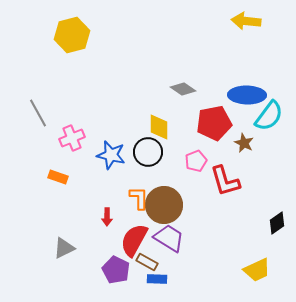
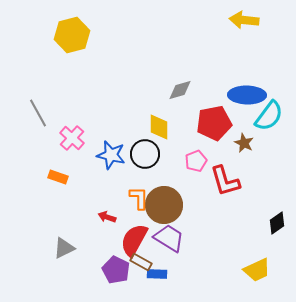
yellow arrow: moved 2 px left, 1 px up
gray diamond: moved 3 px left, 1 px down; rotated 50 degrees counterclockwise
pink cross: rotated 25 degrees counterclockwise
black circle: moved 3 px left, 2 px down
red arrow: rotated 108 degrees clockwise
brown rectangle: moved 6 px left
blue rectangle: moved 5 px up
